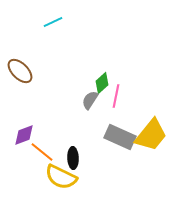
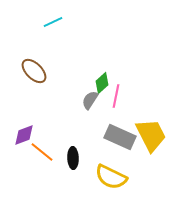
brown ellipse: moved 14 px right
yellow trapezoid: rotated 66 degrees counterclockwise
yellow semicircle: moved 50 px right
